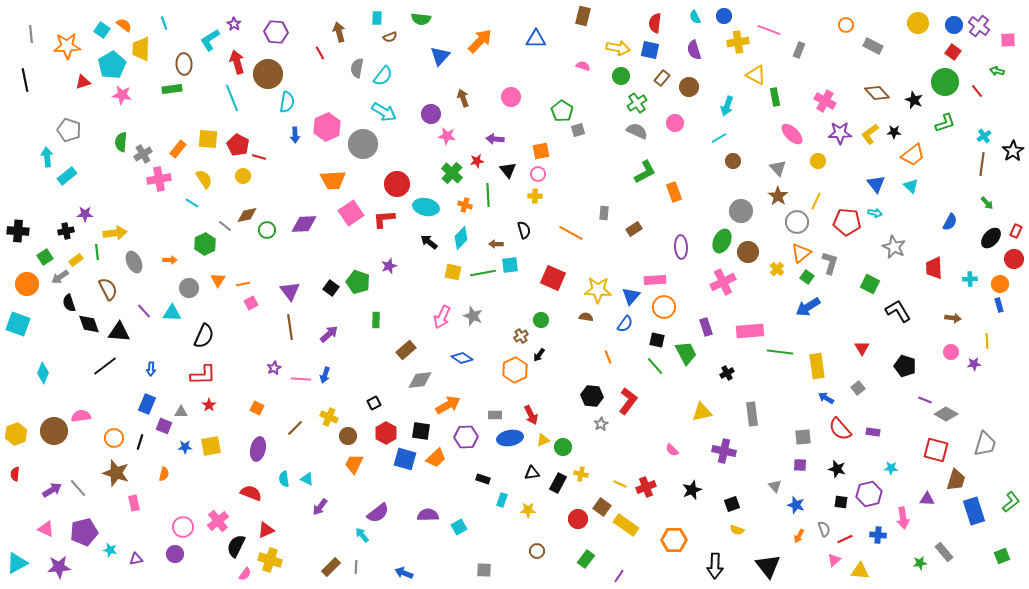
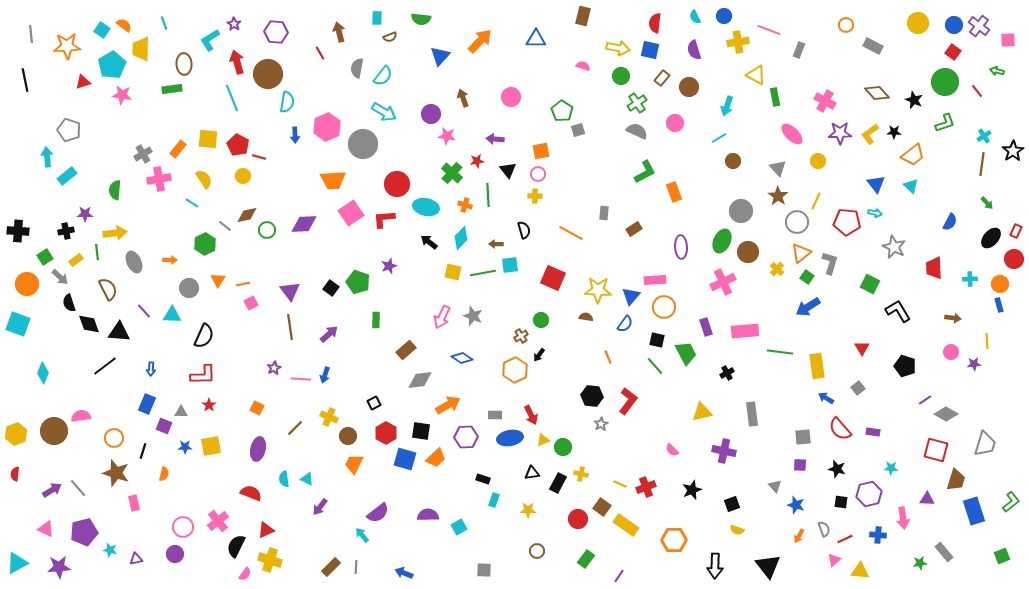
green semicircle at (121, 142): moved 6 px left, 48 px down
gray arrow at (60, 277): rotated 102 degrees counterclockwise
cyan triangle at (172, 313): moved 2 px down
pink rectangle at (750, 331): moved 5 px left
purple line at (925, 400): rotated 56 degrees counterclockwise
black line at (140, 442): moved 3 px right, 9 px down
cyan rectangle at (502, 500): moved 8 px left
